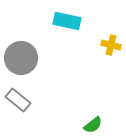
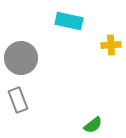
cyan rectangle: moved 2 px right
yellow cross: rotated 18 degrees counterclockwise
gray rectangle: rotated 30 degrees clockwise
